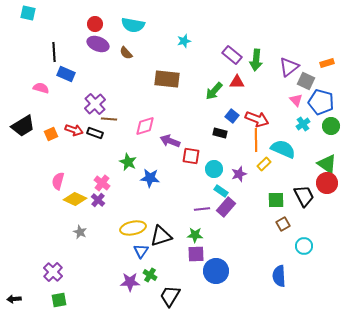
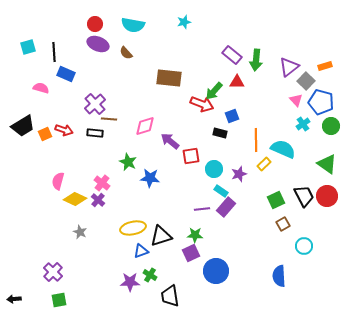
cyan square at (28, 13): moved 34 px down; rotated 28 degrees counterclockwise
cyan star at (184, 41): moved 19 px up
orange rectangle at (327, 63): moved 2 px left, 3 px down
brown rectangle at (167, 79): moved 2 px right, 1 px up
gray square at (306, 81): rotated 18 degrees clockwise
blue square at (232, 116): rotated 32 degrees clockwise
red arrow at (257, 119): moved 55 px left, 15 px up
red arrow at (74, 130): moved 10 px left
black rectangle at (95, 133): rotated 14 degrees counterclockwise
orange square at (51, 134): moved 6 px left
purple arrow at (170, 141): rotated 18 degrees clockwise
red square at (191, 156): rotated 18 degrees counterclockwise
red circle at (327, 183): moved 13 px down
green square at (276, 200): rotated 24 degrees counterclockwise
blue triangle at (141, 251): rotated 35 degrees clockwise
purple square at (196, 254): moved 5 px left, 1 px up; rotated 24 degrees counterclockwise
black trapezoid at (170, 296): rotated 40 degrees counterclockwise
